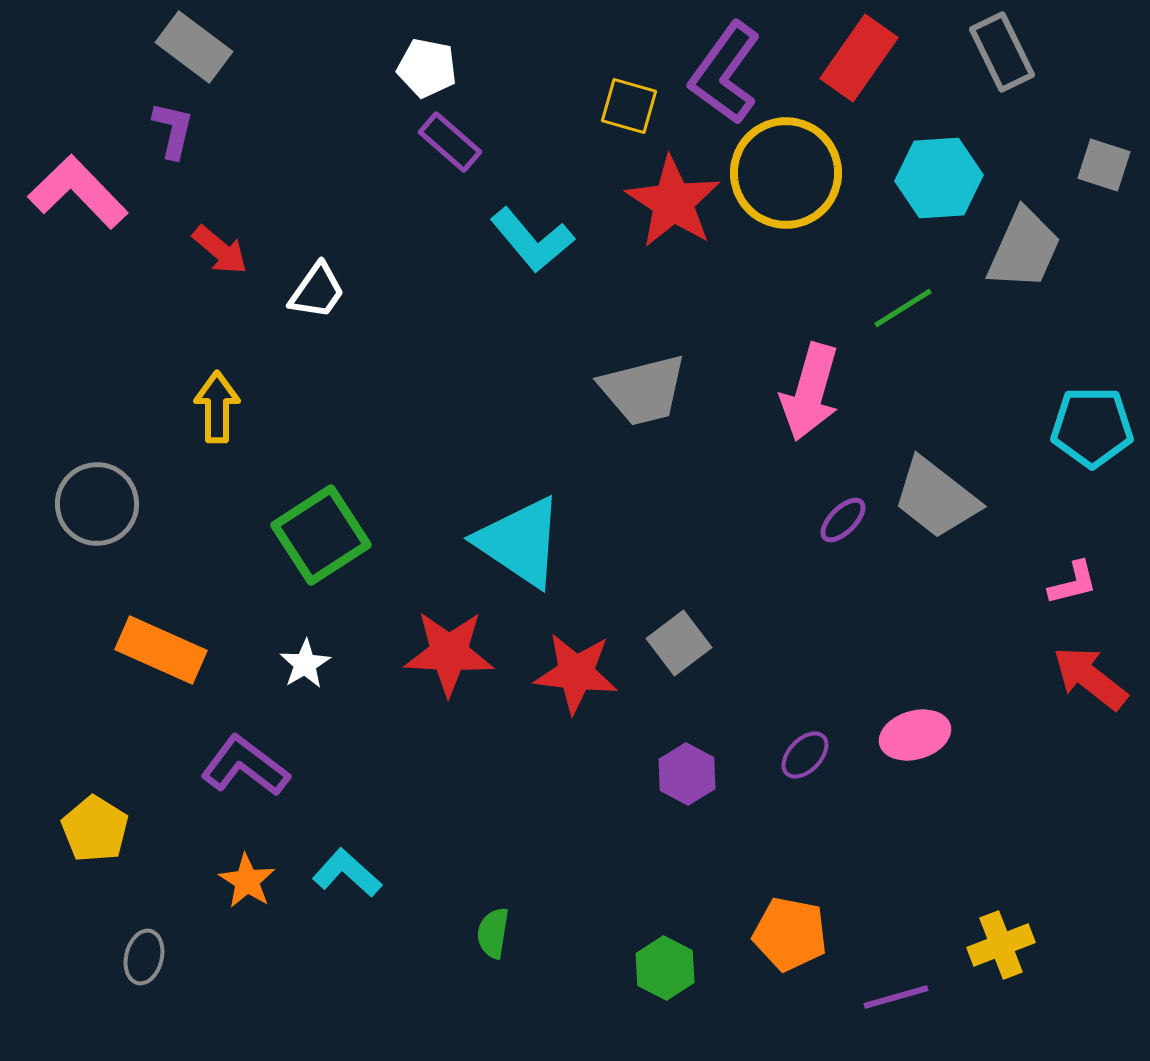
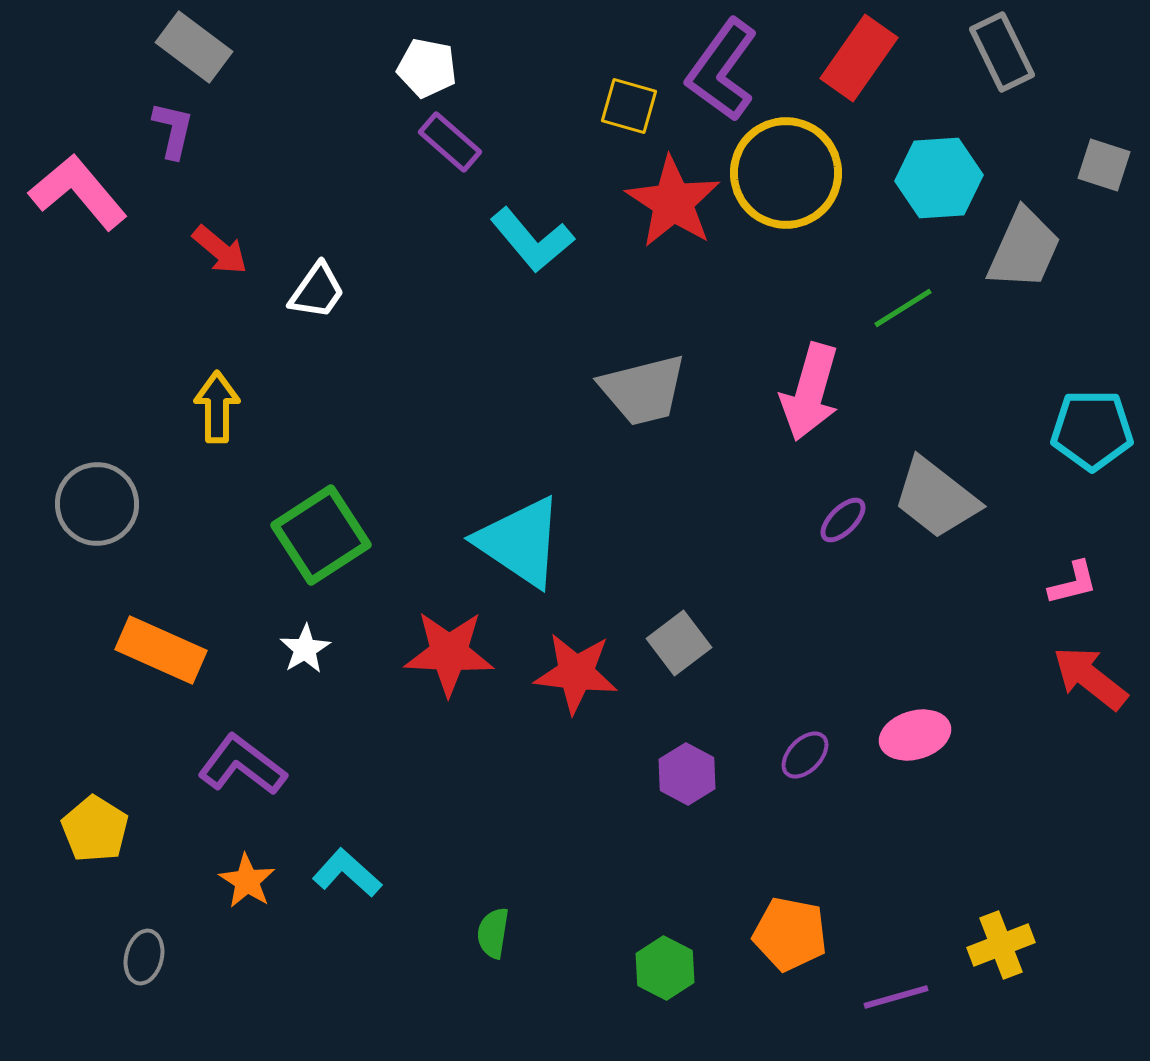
purple L-shape at (725, 73): moved 3 px left, 3 px up
pink L-shape at (78, 192): rotated 4 degrees clockwise
cyan pentagon at (1092, 427): moved 3 px down
white star at (305, 664): moved 15 px up
purple L-shape at (245, 766): moved 3 px left, 1 px up
